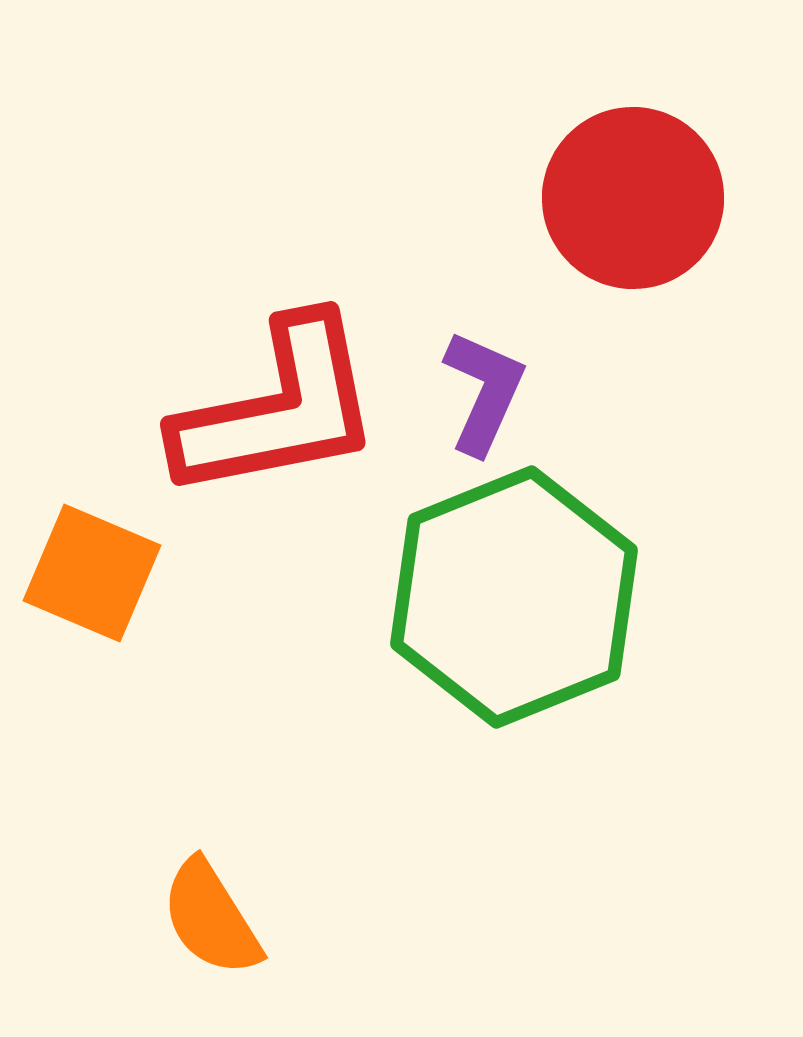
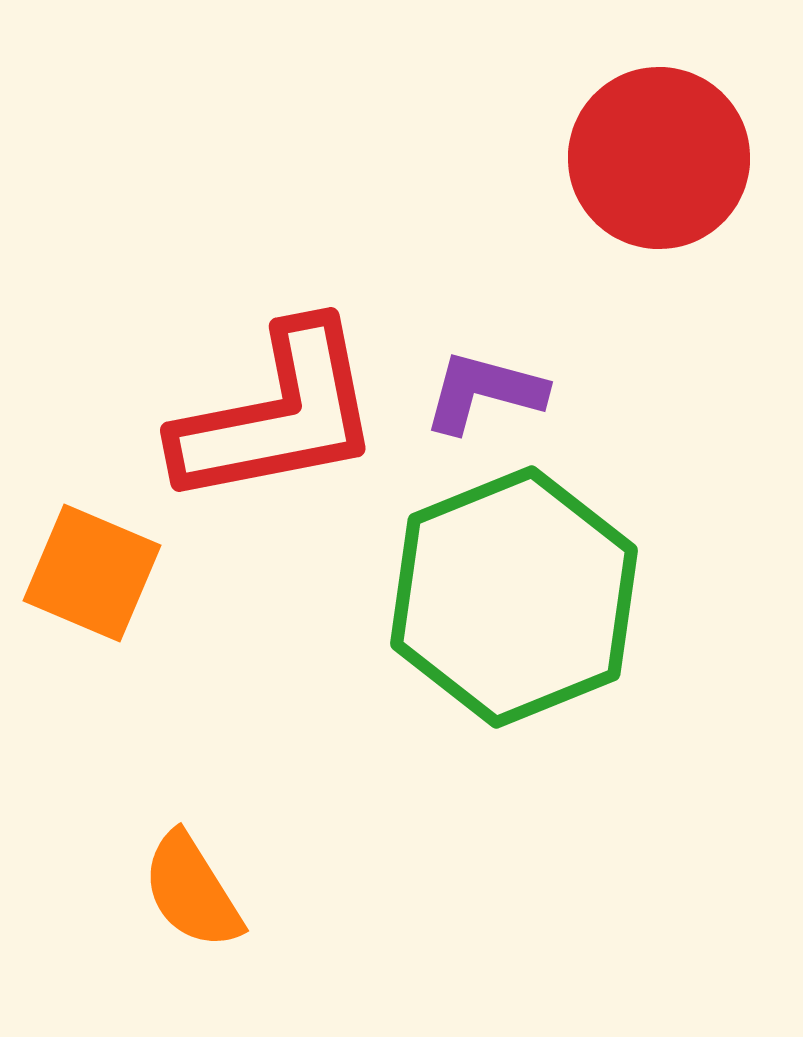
red circle: moved 26 px right, 40 px up
purple L-shape: rotated 99 degrees counterclockwise
red L-shape: moved 6 px down
orange semicircle: moved 19 px left, 27 px up
